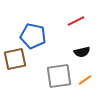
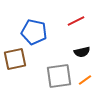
blue pentagon: moved 1 px right, 4 px up
